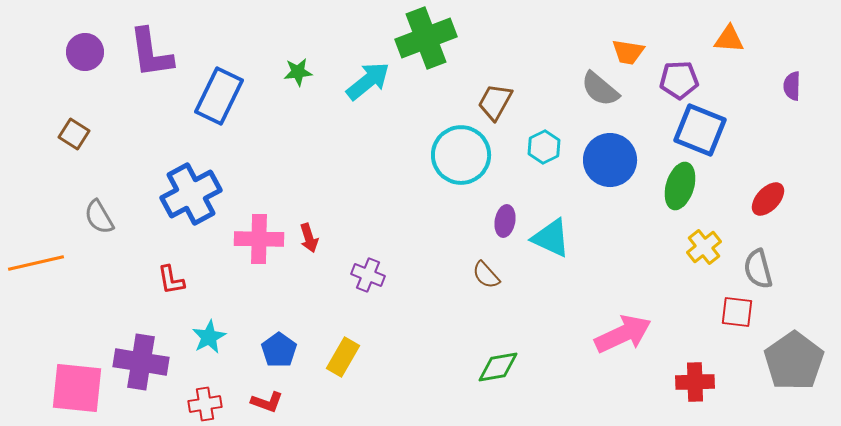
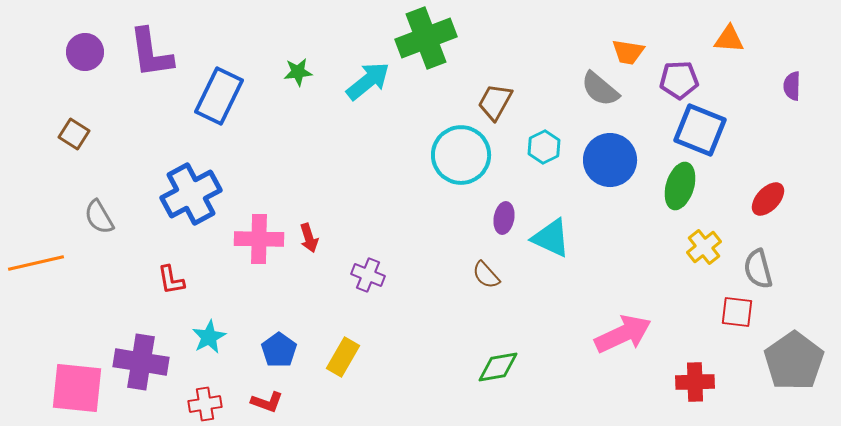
purple ellipse at (505, 221): moved 1 px left, 3 px up
